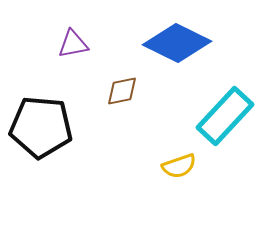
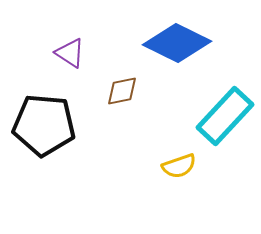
purple triangle: moved 3 px left, 9 px down; rotated 44 degrees clockwise
black pentagon: moved 3 px right, 2 px up
